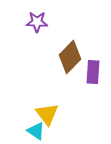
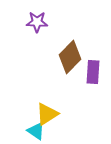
yellow triangle: rotated 35 degrees clockwise
